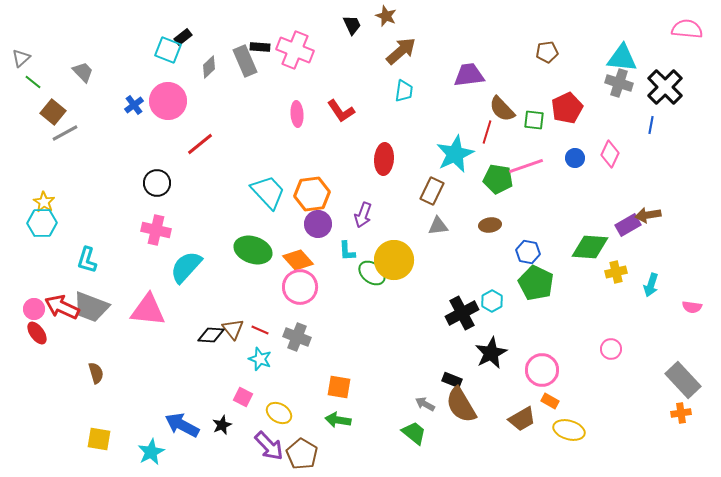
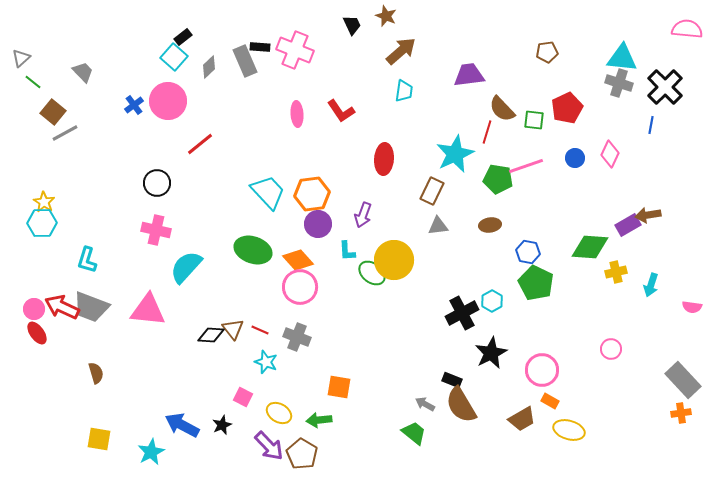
cyan square at (168, 50): moved 6 px right, 7 px down; rotated 20 degrees clockwise
cyan star at (260, 359): moved 6 px right, 3 px down
green arrow at (338, 420): moved 19 px left; rotated 15 degrees counterclockwise
